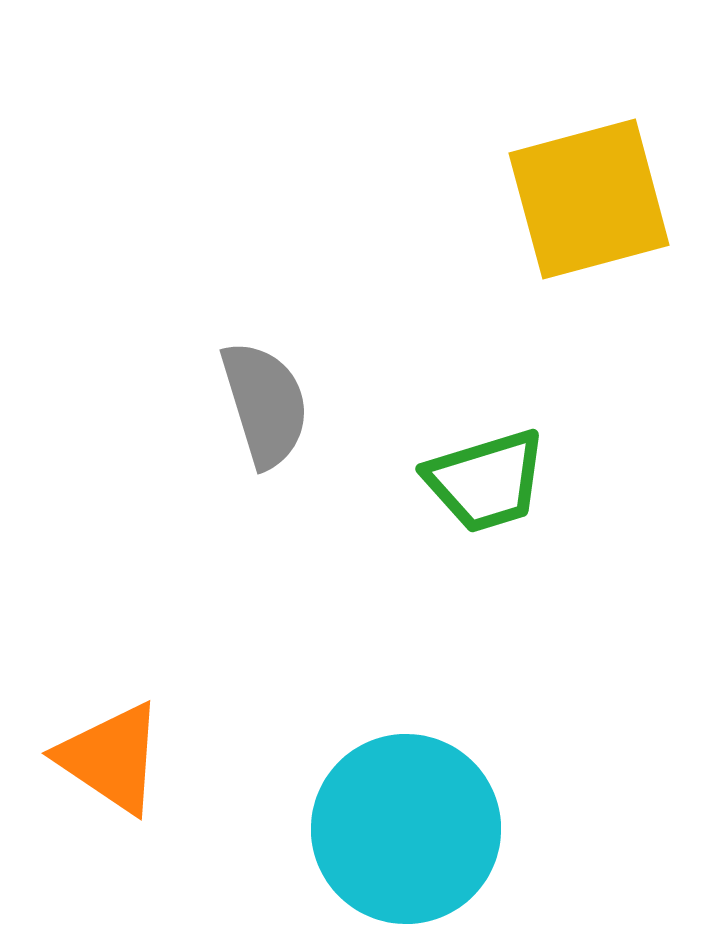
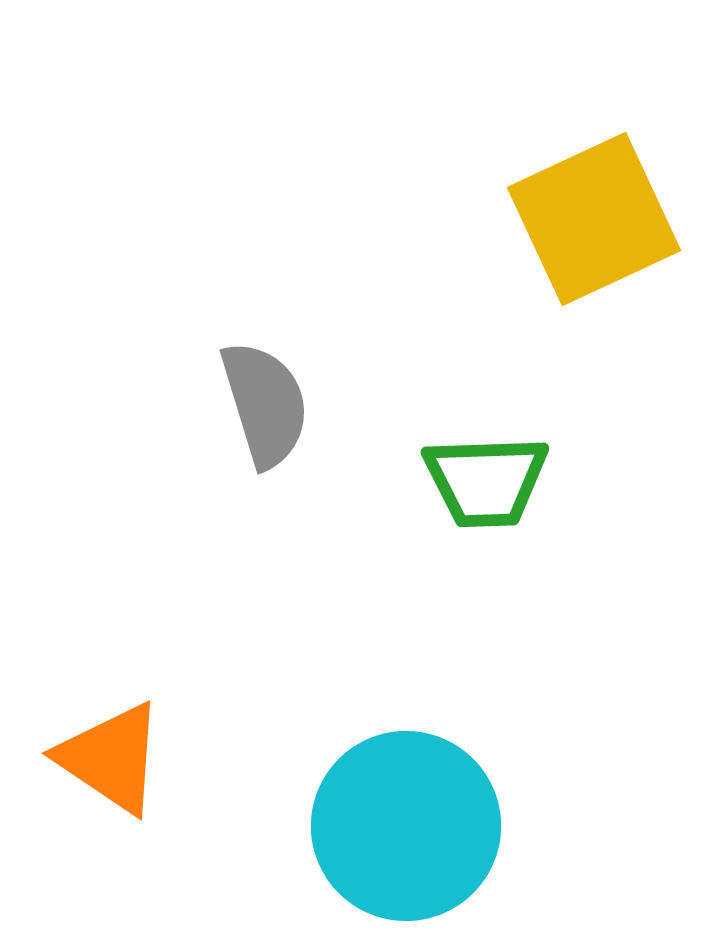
yellow square: moved 5 px right, 20 px down; rotated 10 degrees counterclockwise
green trapezoid: rotated 15 degrees clockwise
cyan circle: moved 3 px up
